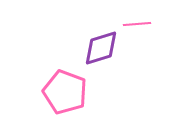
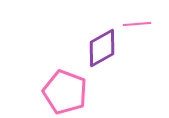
purple diamond: moved 1 px right; rotated 12 degrees counterclockwise
